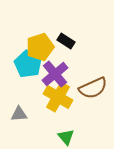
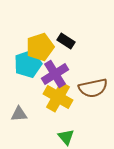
cyan pentagon: rotated 24 degrees clockwise
purple cross: rotated 8 degrees clockwise
brown semicircle: rotated 12 degrees clockwise
